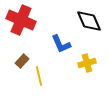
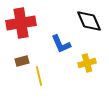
red cross: moved 3 px down; rotated 32 degrees counterclockwise
brown rectangle: rotated 32 degrees clockwise
